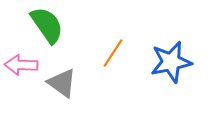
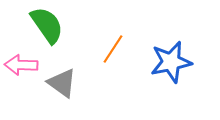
orange line: moved 4 px up
